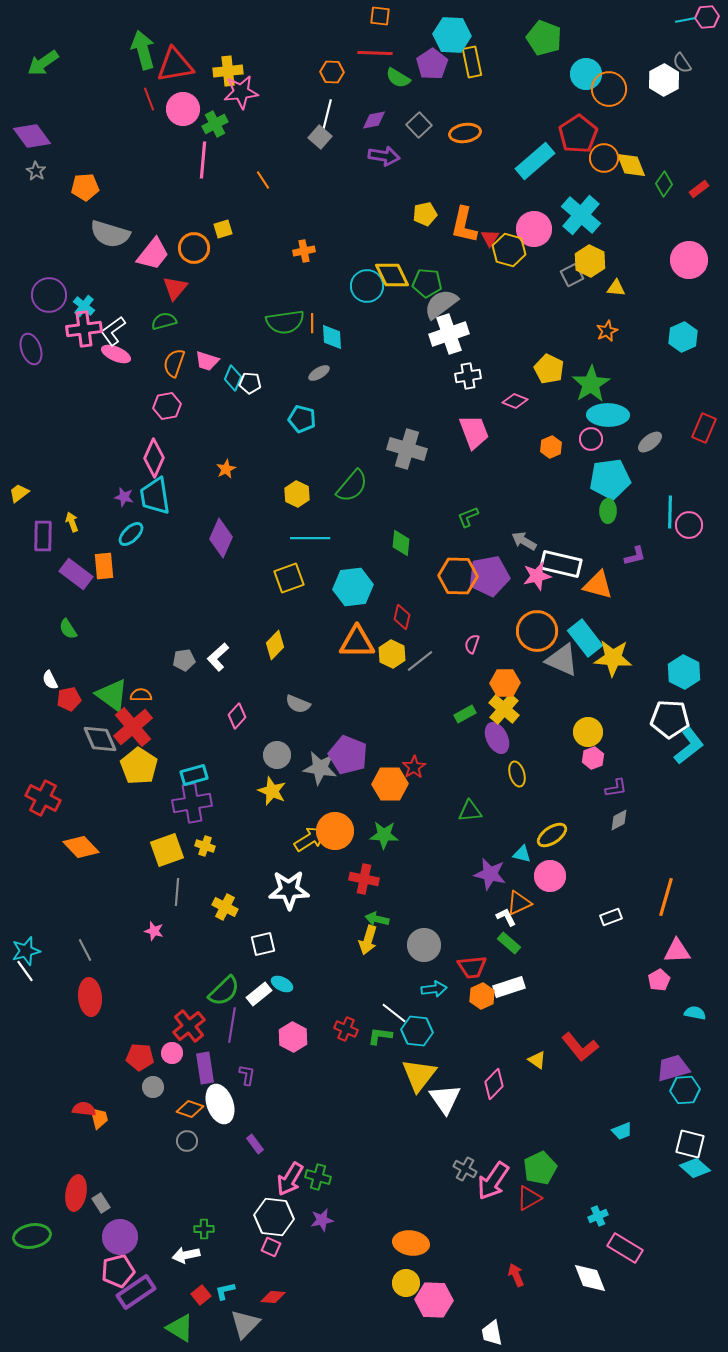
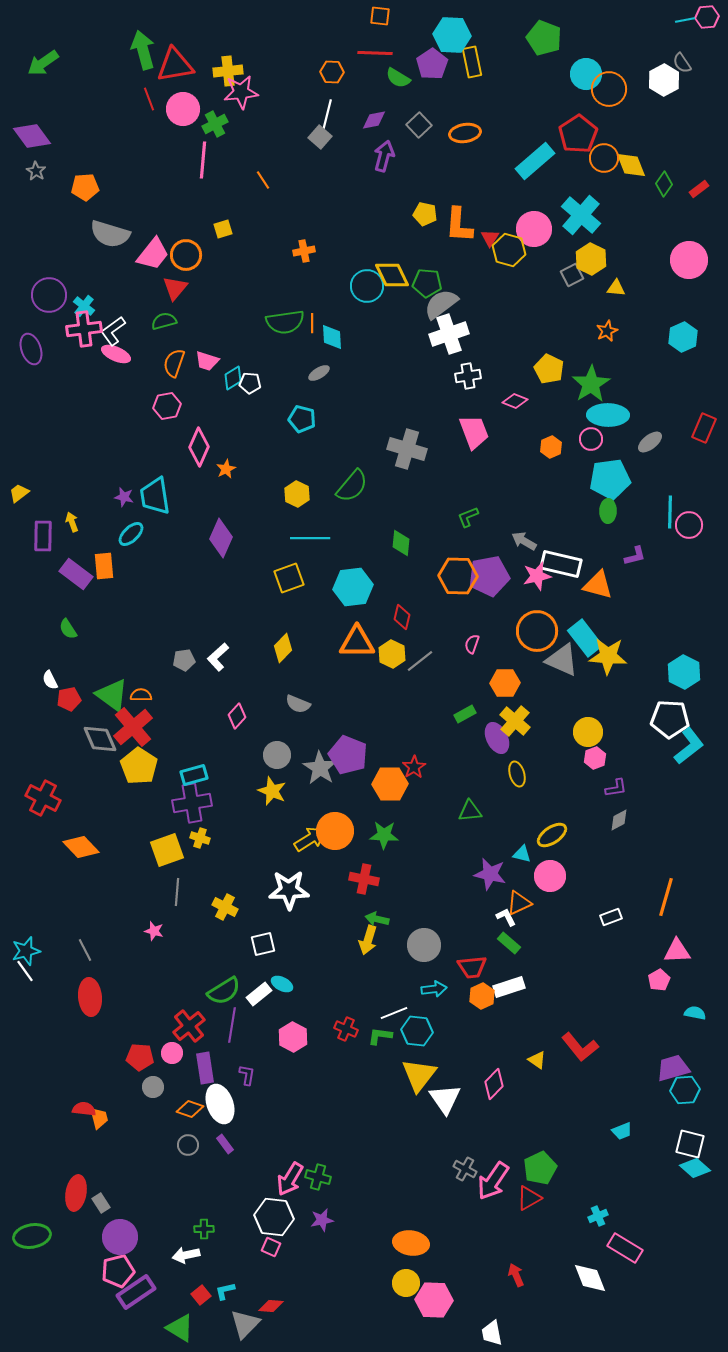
purple arrow at (384, 156): rotated 84 degrees counterclockwise
yellow pentagon at (425, 214): rotated 25 degrees clockwise
orange L-shape at (464, 225): moved 5 px left; rotated 9 degrees counterclockwise
orange circle at (194, 248): moved 8 px left, 7 px down
yellow hexagon at (590, 261): moved 1 px right, 2 px up
cyan diamond at (233, 378): rotated 35 degrees clockwise
pink diamond at (154, 458): moved 45 px right, 11 px up
yellow diamond at (275, 645): moved 8 px right, 3 px down
yellow star at (613, 658): moved 5 px left, 2 px up
yellow cross at (504, 709): moved 11 px right, 12 px down
pink hexagon at (593, 758): moved 2 px right
gray star at (320, 768): rotated 24 degrees clockwise
yellow cross at (205, 846): moved 5 px left, 8 px up
green semicircle at (224, 991): rotated 12 degrees clockwise
white line at (394, 1013): rotated 60 degrees counterclockwise
gray circle at (187, 1141): moved 1 px right, 4 px down
purple rectangle at (255, 1144): moved 30 px left
red diamond at (273, 1297): moved 2 px left, 9 px down
